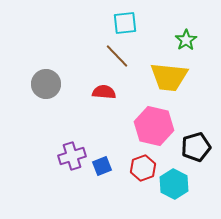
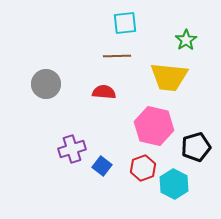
brown line: rotated 48 degrees counterclockwise
purple cross: moved 7 px up
blue square: rotated 30 degrees counterclockwise
